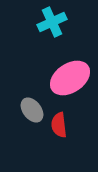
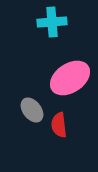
cyan cross: rotated 20 degrees clockwise
